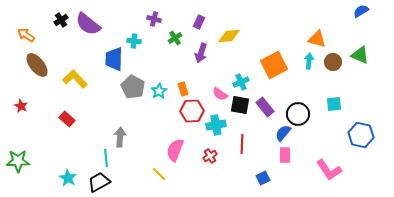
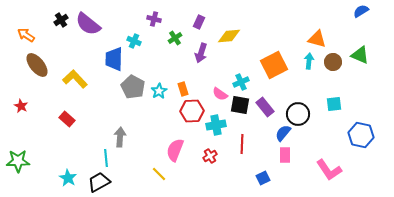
cyan cross at (134, 41): rotated 16 degrees clockwise
